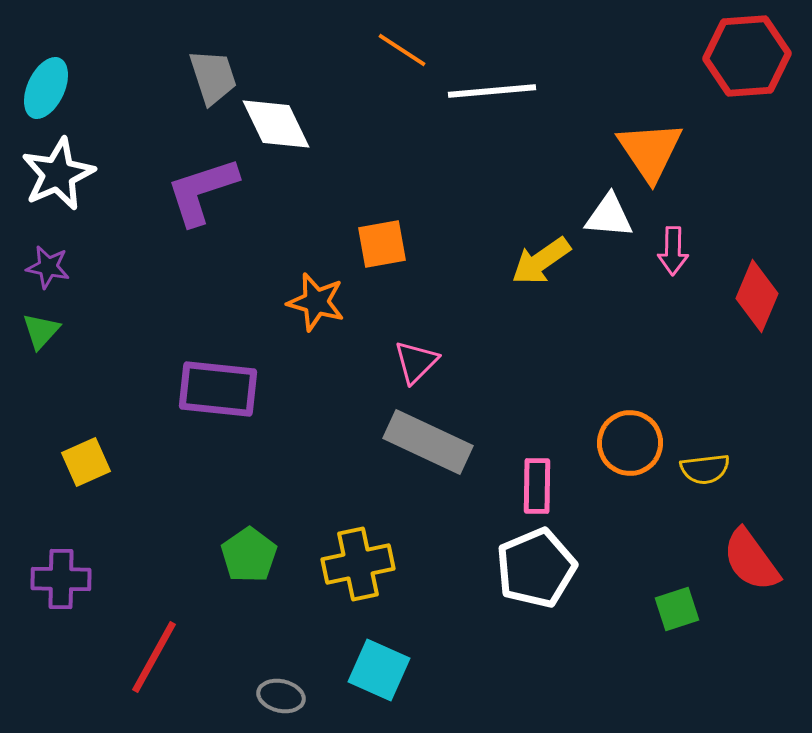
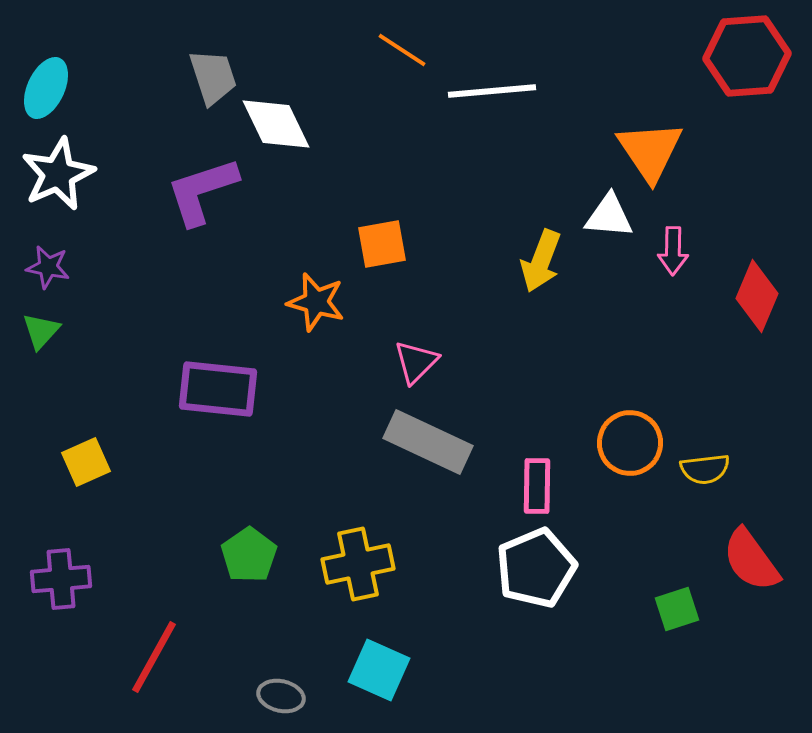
yellow arrow: rotated 34 degrees counterclockwise
purple cross: rotated 6 degrees counterclockwise
